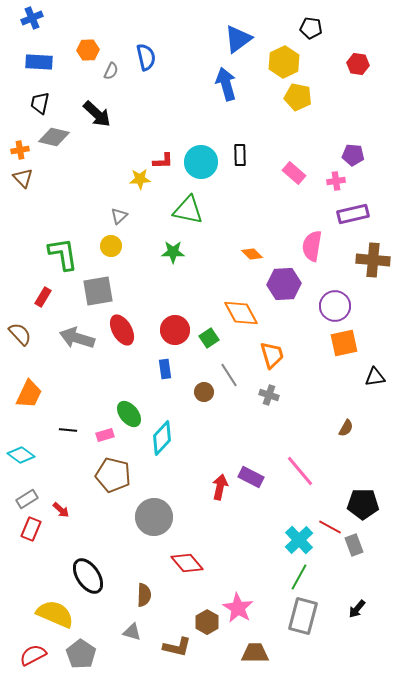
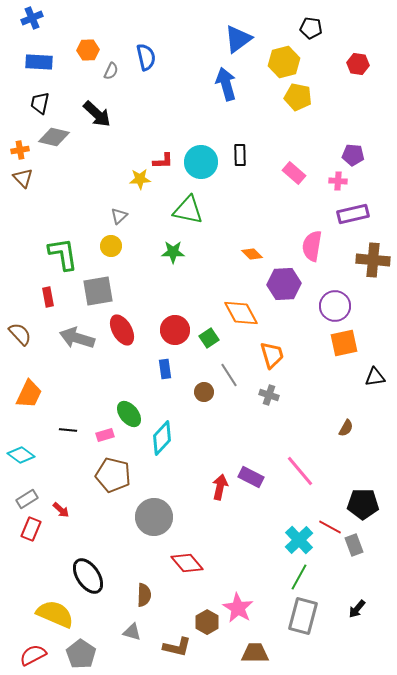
yellow hexagon at (284, 62): rotated 12 degrees clockwise
pink cross at (336, 181): moved 2 px right; rotated 12 degrees clockwise
red rectangle at (43, 297): moved 5 px right; rotated 42 degrees counterclockwise
